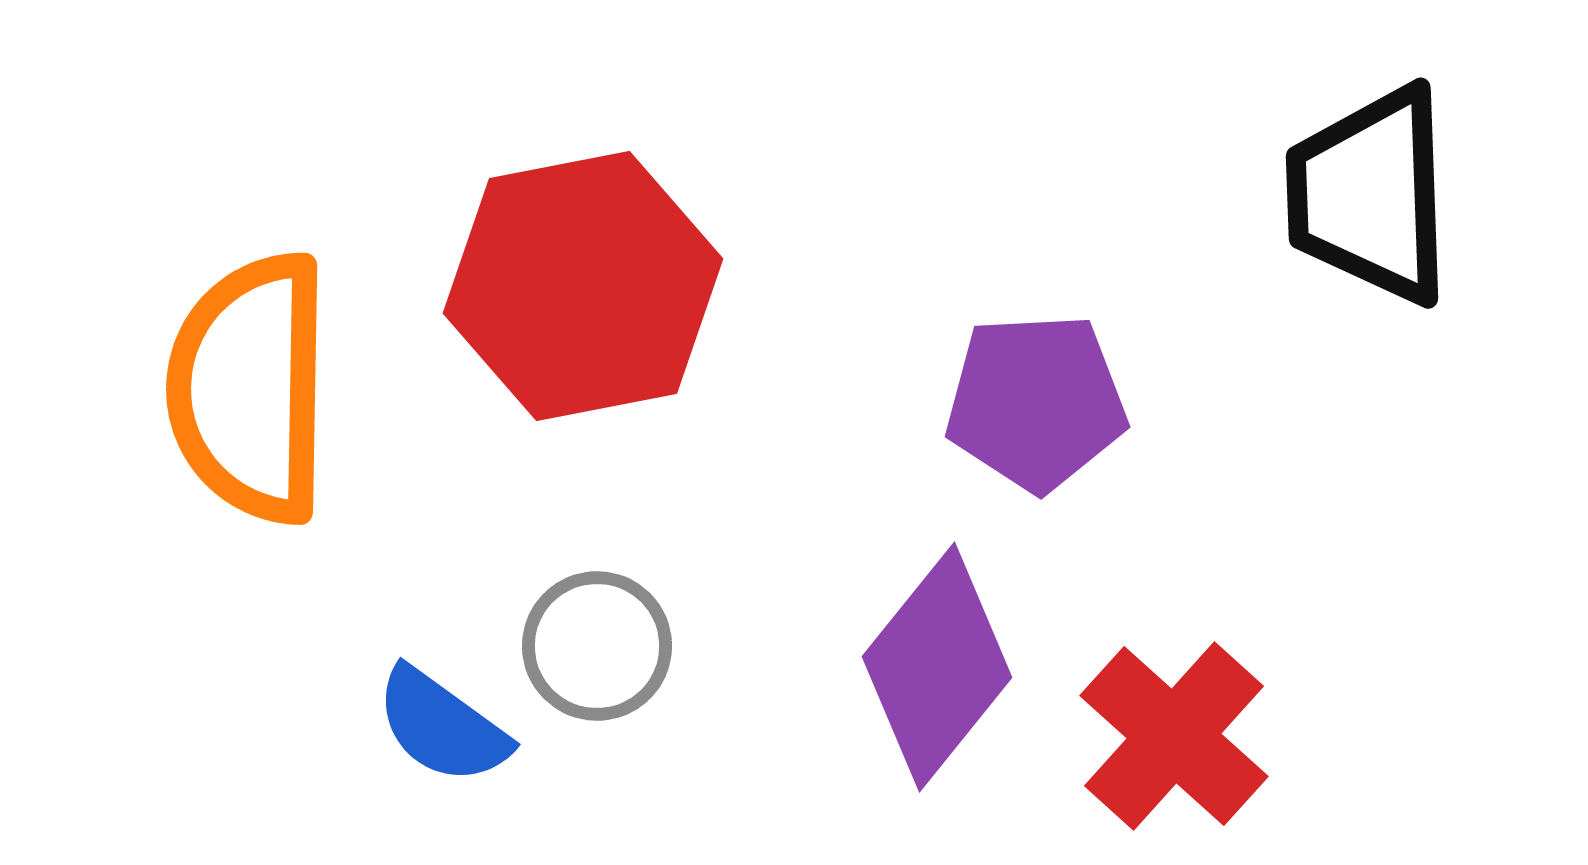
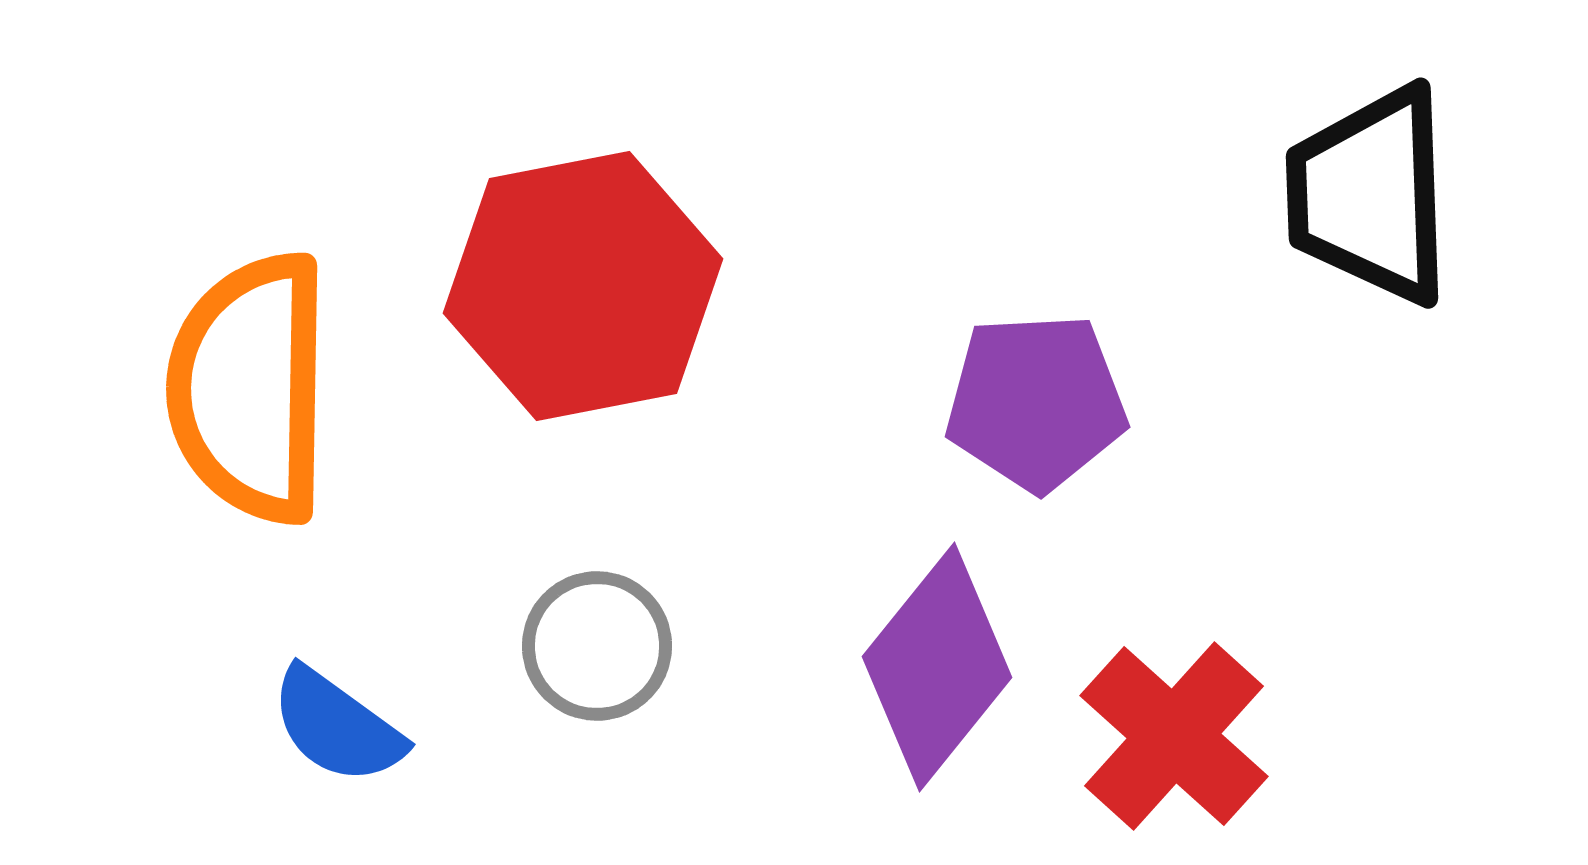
blue semicircle: moved 105 px left
